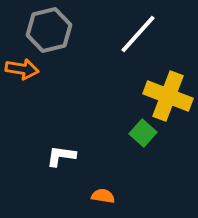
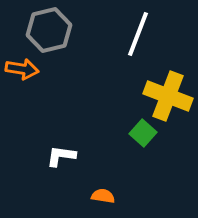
white line: rotated 21 degrees counterclockwise
